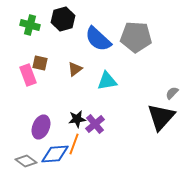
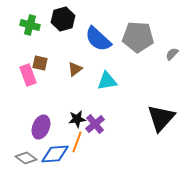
gray pentagon: moved 2 px right
gray semicircle: moved 39 px up
black triangle: moved 1 px down
orange line: moved 3 px right, 2 px up
gray diamond: moved 3 px up
